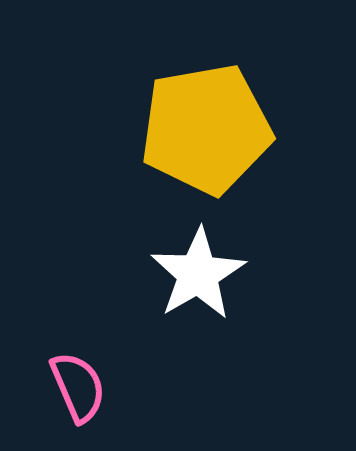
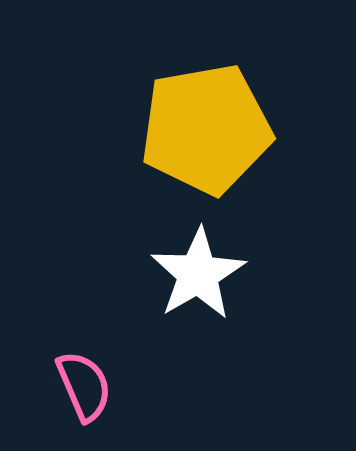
pink semicircle: moved 6 px right, 1 px up
